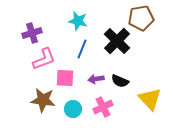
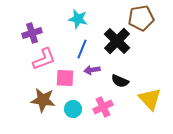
cyan star: moved 2 px up
purple arrow: moved 4 px left, 9 px up
